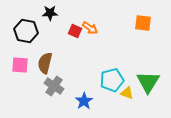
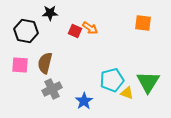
gray cross: moved 2 px left, 3 px down; rotated 30 degrees clockwise
